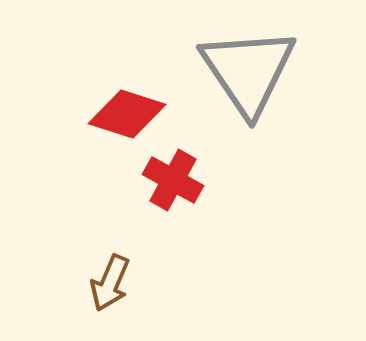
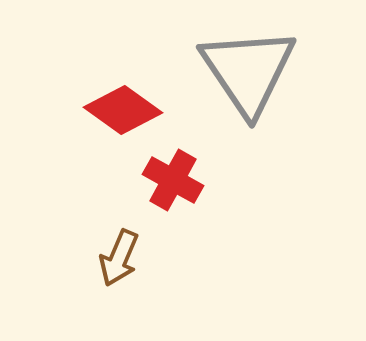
red diamond: moved 4 px left, 4 px up; rotated 18 degrees clockwise
brown arrow: moved 9 px right, 25 px up
